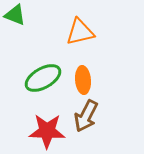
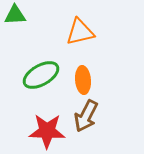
green triangle: rotated 25 degrees counterclockwise
green ellipse: moved 2 px left, 3 px up
